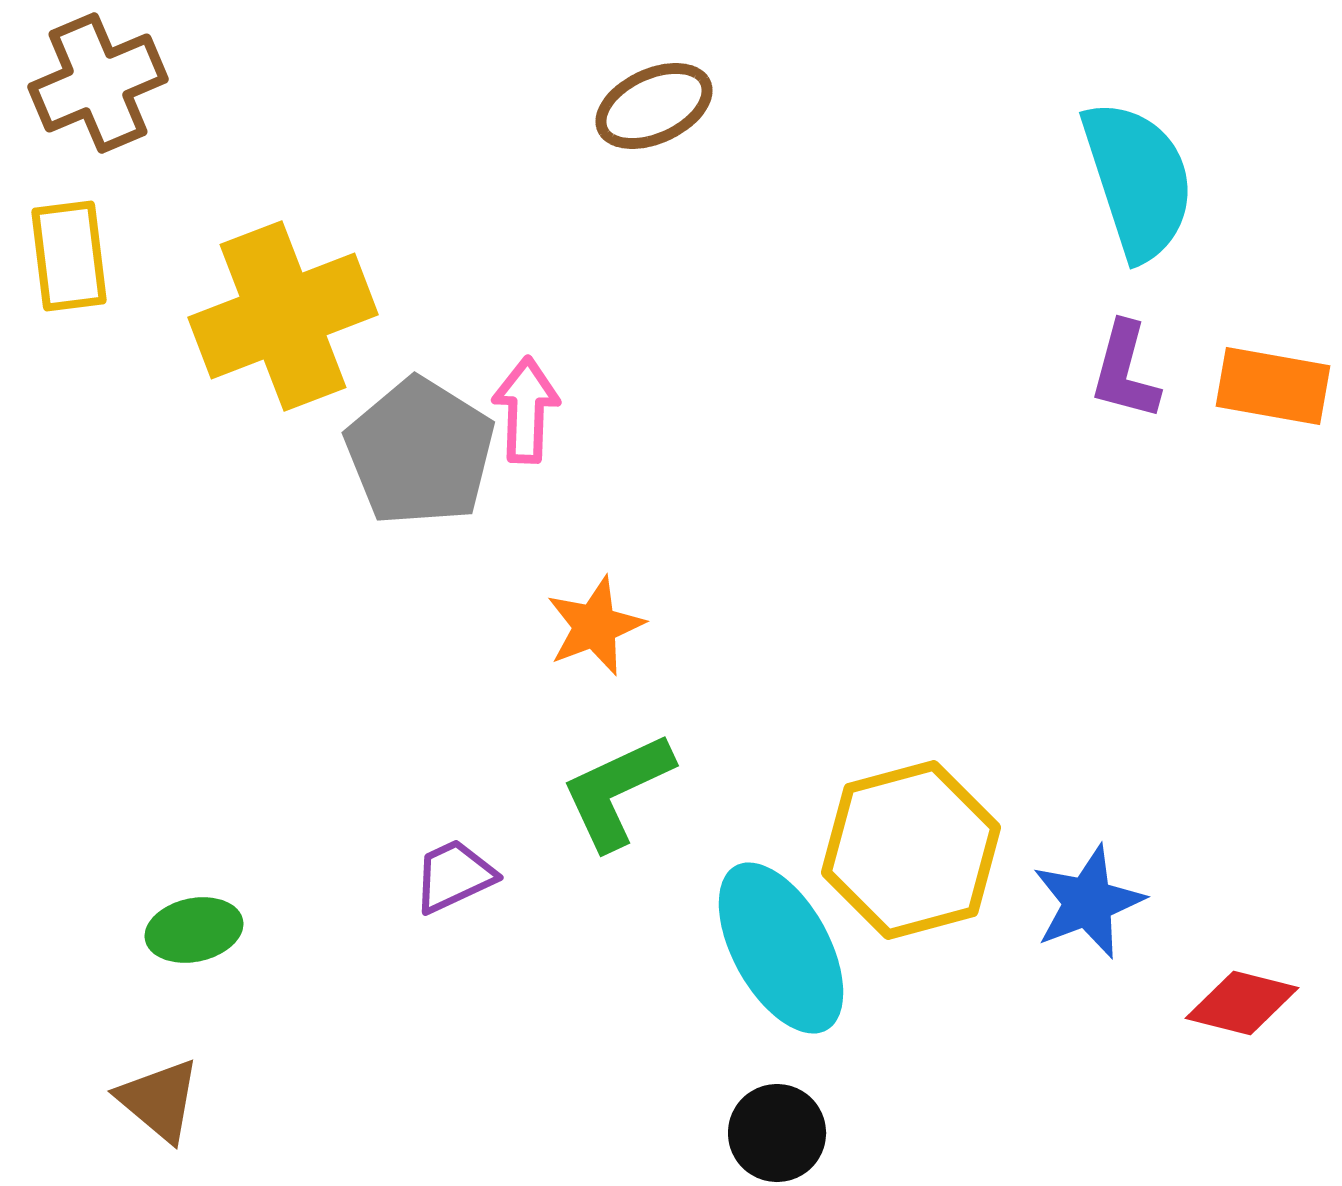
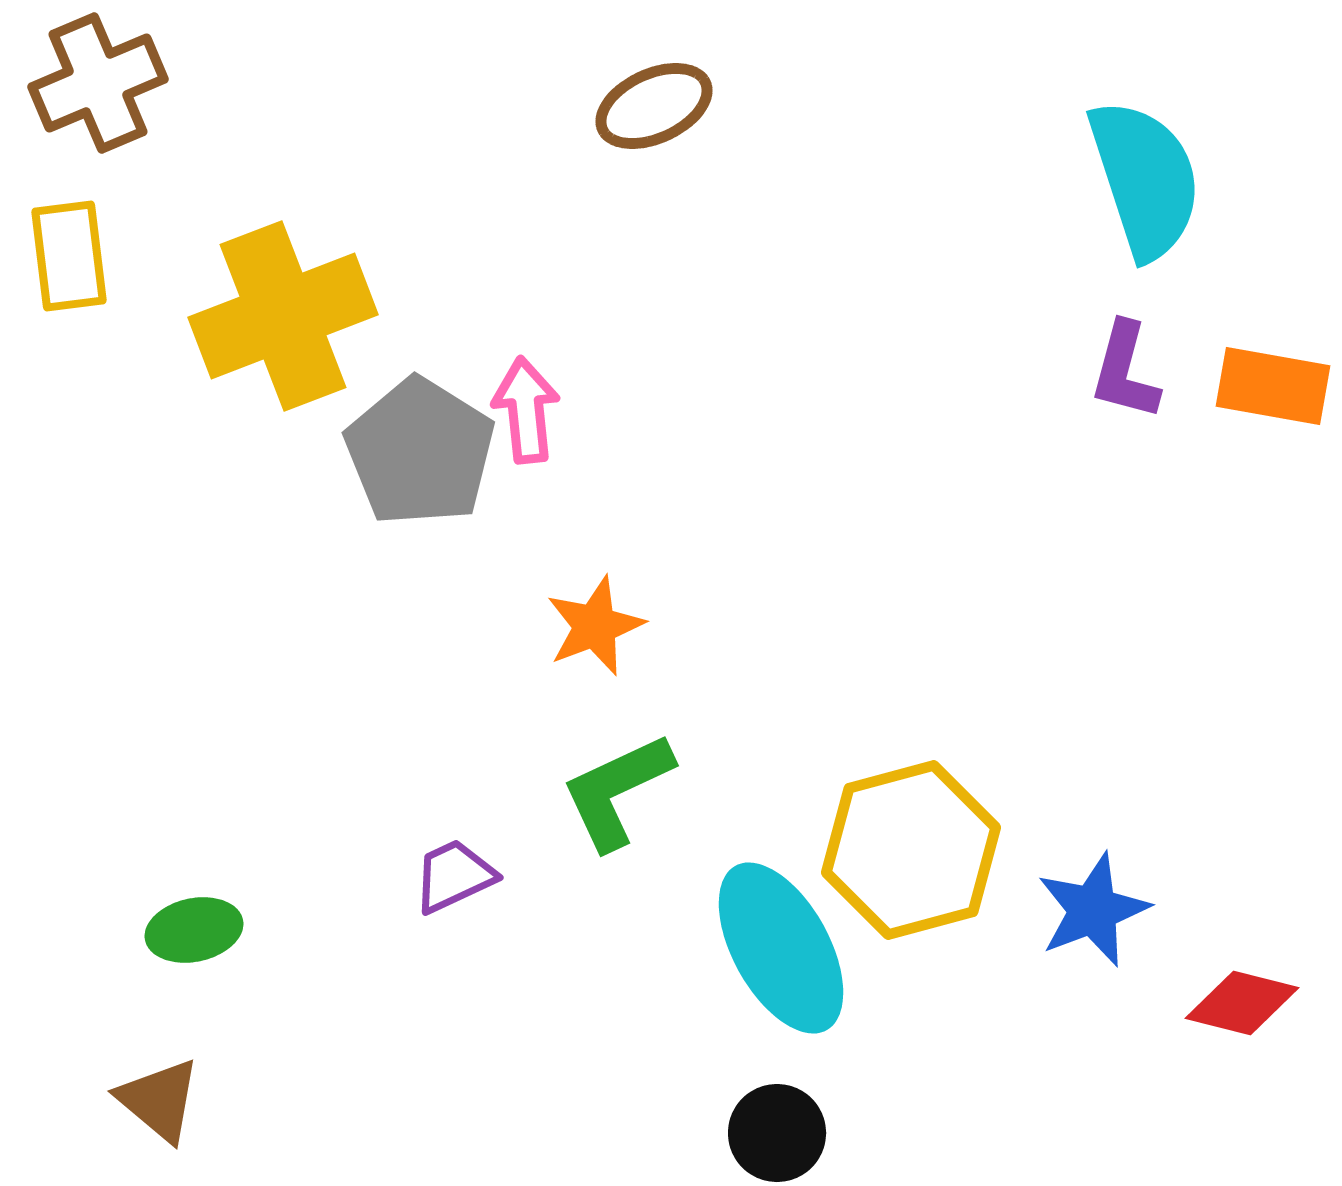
cyan semicircle: moved 7 px right, 1 px up
pink arrow: rotated 8 degrees counterclockwise
blue star: moved 5 px right, 8 px down
